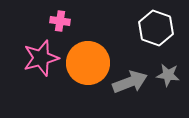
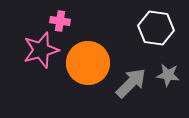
white hexagon: rotated 12 degrees counterclockwise
pink star: moved 8 px up
gray arrow: moved 1 px right, 1 px down; rotated 24 degrees counterclockwise
